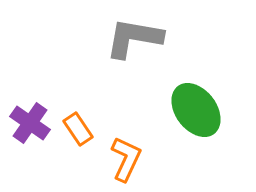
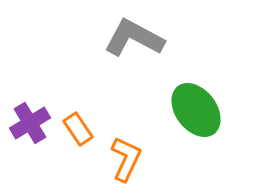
gray L-shape: rotated 18 degrees clockwise
purple cross: rotated 24 degrees clockwise
